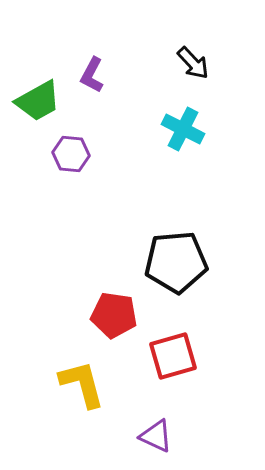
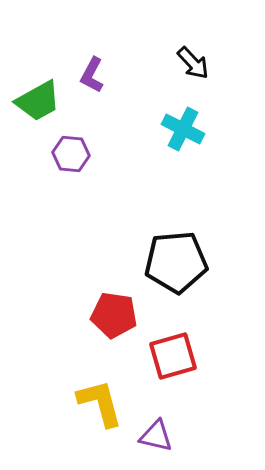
yellow L-shape: moved 18 px right, 19 px down
purple triangle: rotated 12 degrees counterclockwise
